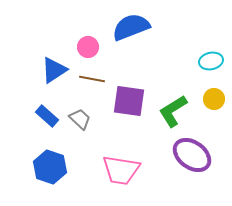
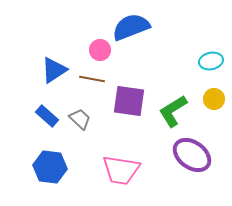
pink circle: moved 12 px right, 3 px down
blue hexagon: rotated 12 degrees counterclockwise
